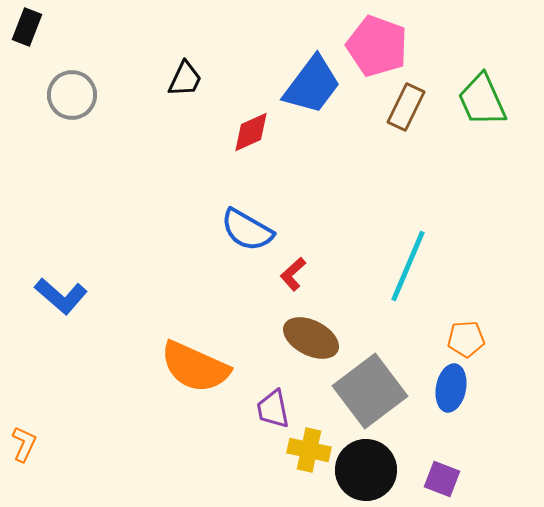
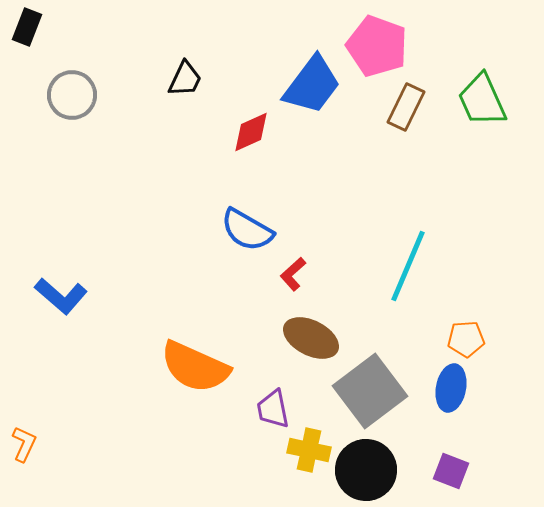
purple square: moved 9 px right, 8 px up
